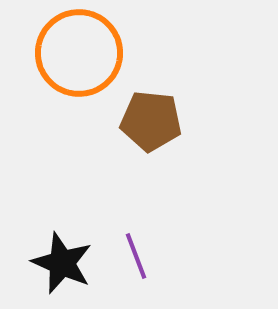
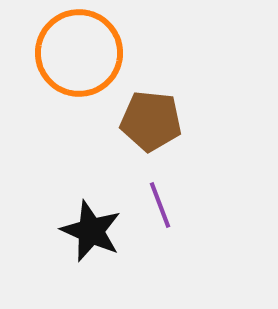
purple line: moved 24 px right, 51 px up
black star: moved 29 px right, 32 px up
